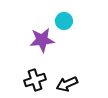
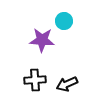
purple star: rotated 10 degrees clockwise
black cross: rotated 15 degrees clockwise
